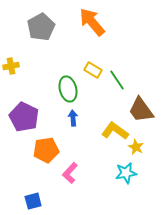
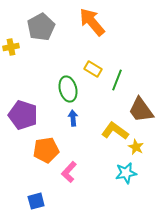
yellow cross: moved 19 px up
yellow rectangle: moved 1 px up
green line: rotated 55 degrees clockwise
purple pentagon: moved 1 px left, 2 px up; rotated 8 degrees counterclockwise
pink L-shape: moved 1 px left, 1 px up
blue square: moved 3 px right
